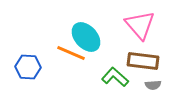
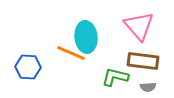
pink triangle: moved 1 px left, 1 px down
cyan ellipse: rotated 36 degrees clockwise
green L-shape: rotated 28 degrees counterclockwise
gray semicircle: moved 5 px left, 2 px down
